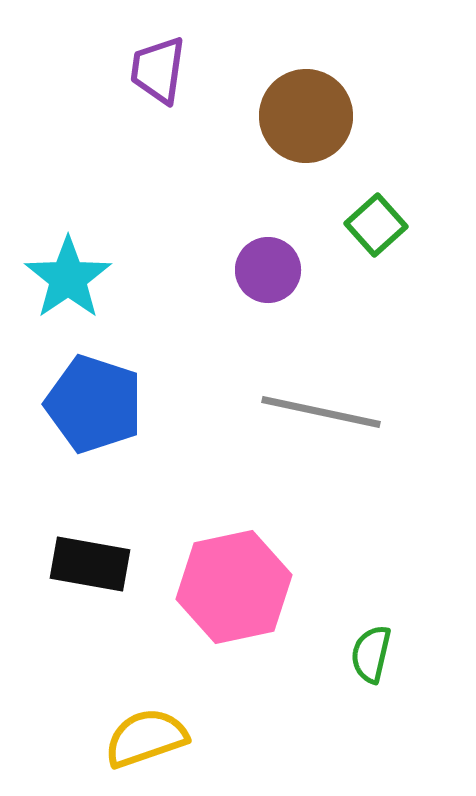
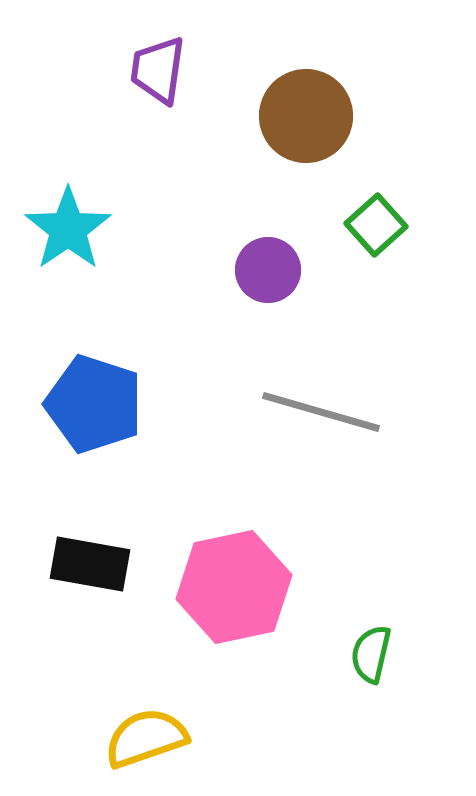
cyan star: moved 49 px up
gray line: rotated 4 degrees clockwise
